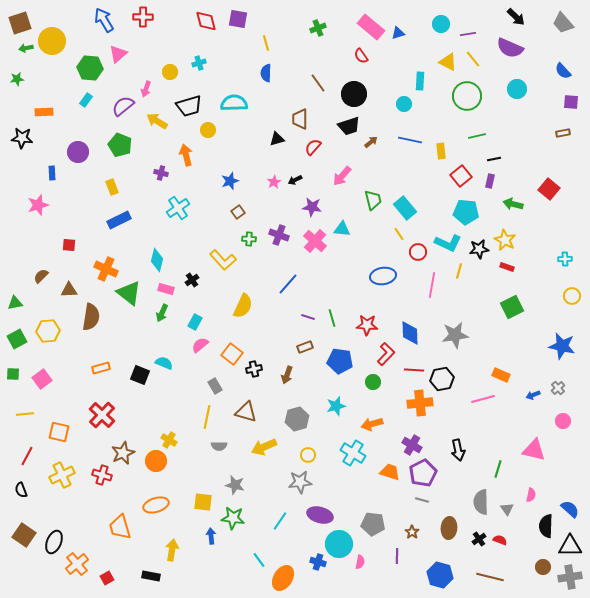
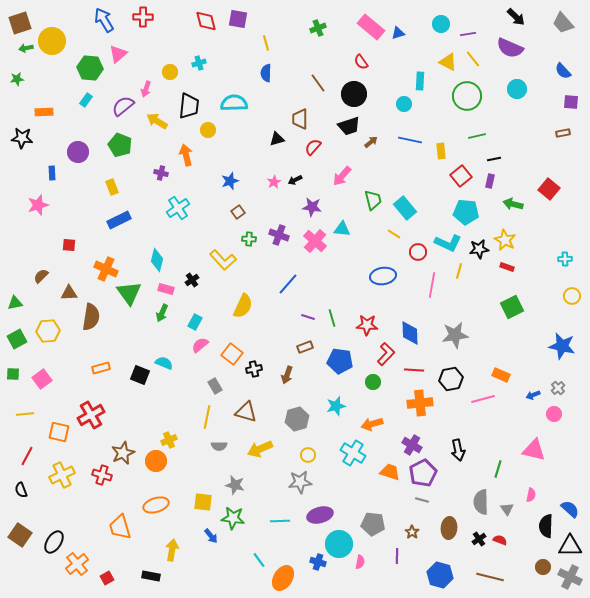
red semicircle at (361, 56): moved 6 px down
black trapezoid at (189, 106): rotated 68 degrees counterclockwise
yellow line at (399, 234): moved 5 px left; rotated 24 degrees counterclockwise
brown triangle at (69, 290): moved 3 px down
green triangle at (129, 293): rotated 16 degrees clockwise
black hexagon at (442, 379): moved 9 px right
red cross at (102, 415): moved 11 px left; rotated 16 degrees clockwise
pink circle at (563, 421): moved 9 px left, 7 px up
yellow cross at (169, 440): rotated 35 degrees clockwise
yellow arrow at (264, 447): moved 4 px left, 2 px down
purple ellipse at (320, 515): rotated 30 degrees counterclockwise
cyan line at (280, 521): rotated 54 degrees clockwise
brown square at (24, 535): moved 4 px left
blue arrow at (211, 536): rotated 147 degrees clockwise
black ellipse at (54, 542): rotated 10 degrees clockwise
gray cross at (570, 577): rotated 35 degrees clockwise
